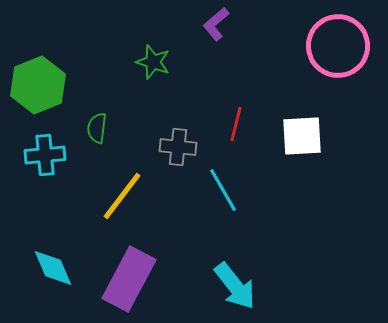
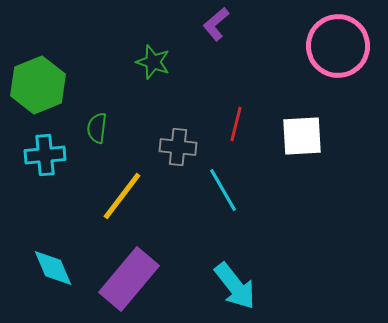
purple rectangle: rotated 12 degrees clockwise
